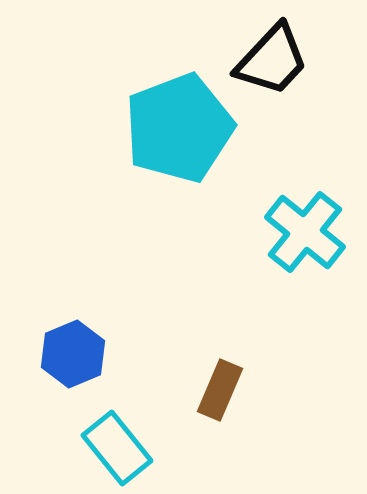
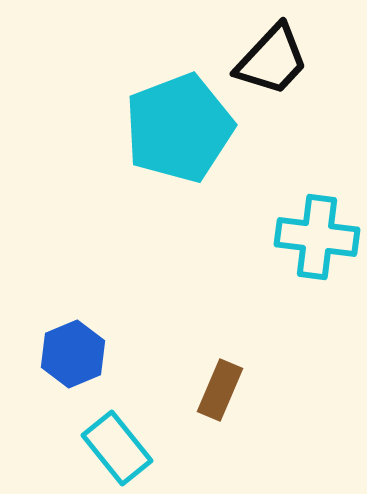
cyan cross: moved 12 px right, 5 px down; rotated 32 degrees counterclockwise
